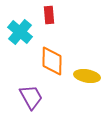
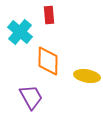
orange diamond: moved 4 px left
